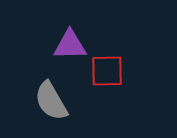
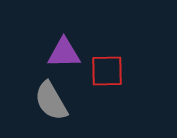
purple triangle: moved 6 px left, 8 px down
